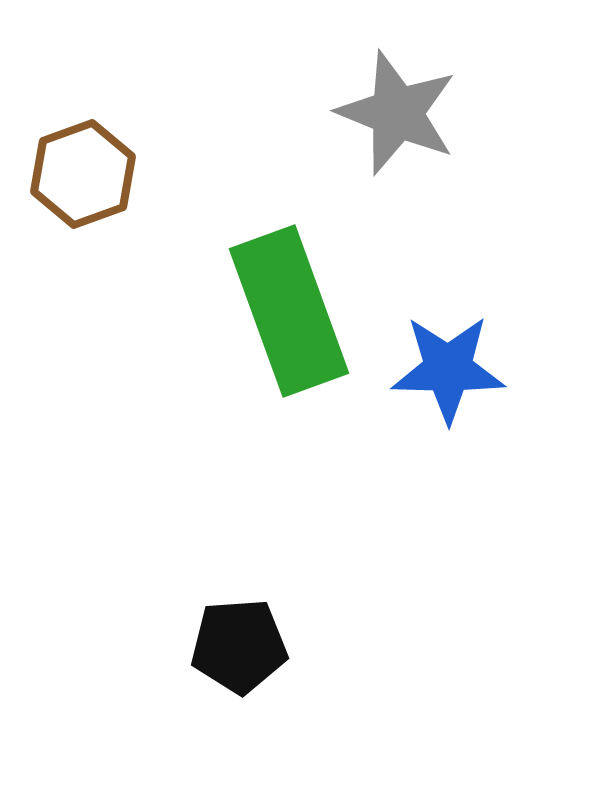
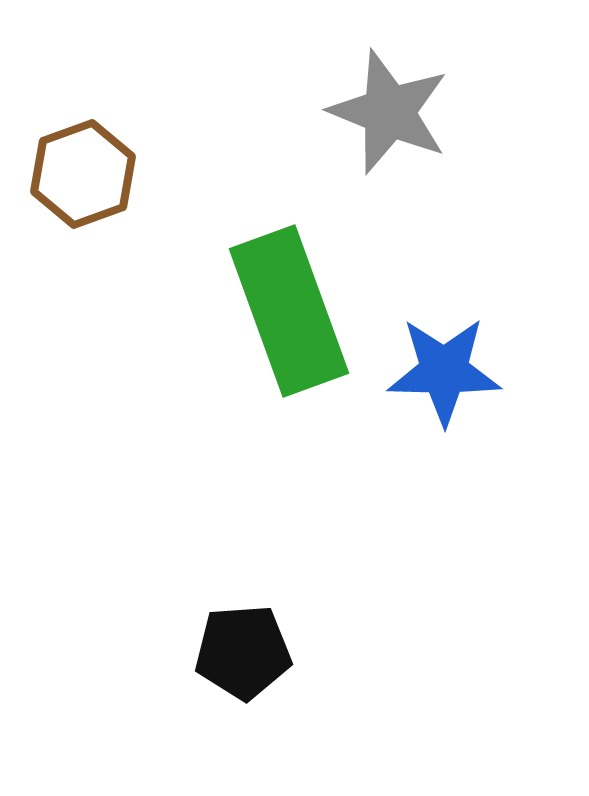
gray star: moved 8 px left, 1 px up
blue star: moved 4 px left, 2 px down
black pentagon: moved 4 px right, 6 px down
